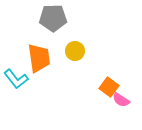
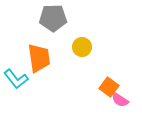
yellow circle: moved 7 px right, 4 px up
pink semicircle: moved 1 px left
